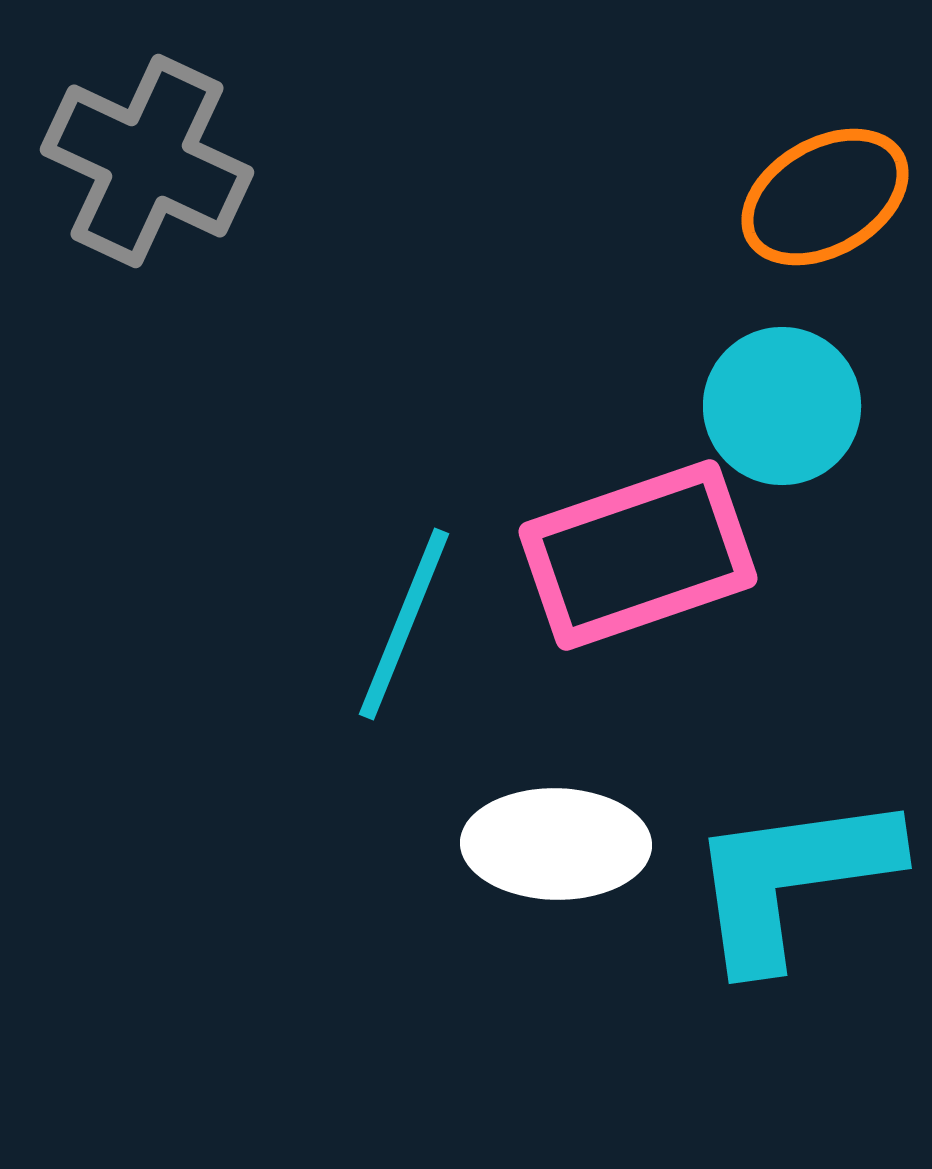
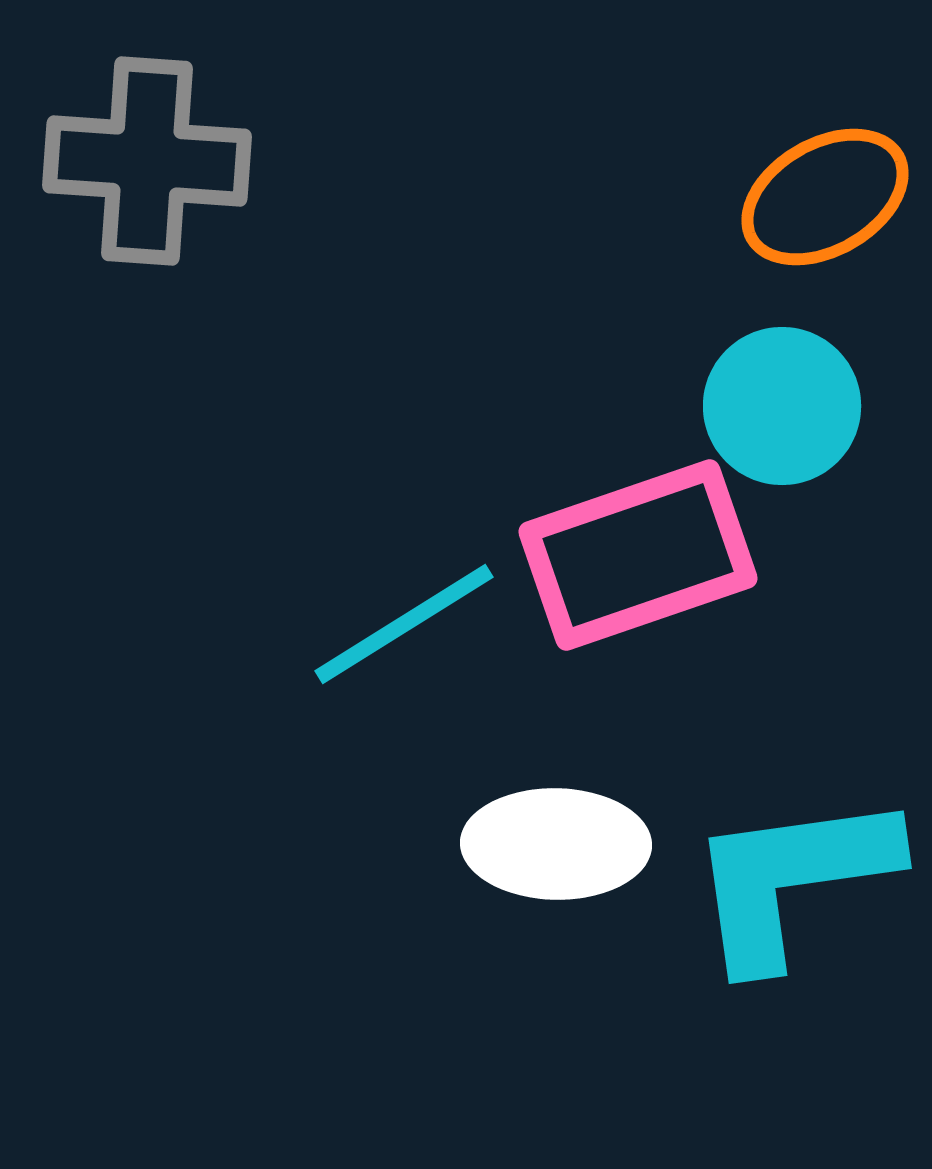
gray cross: rotated 21 degrees counterclockwise
cyan line: rotated 36 degrees clockwise
